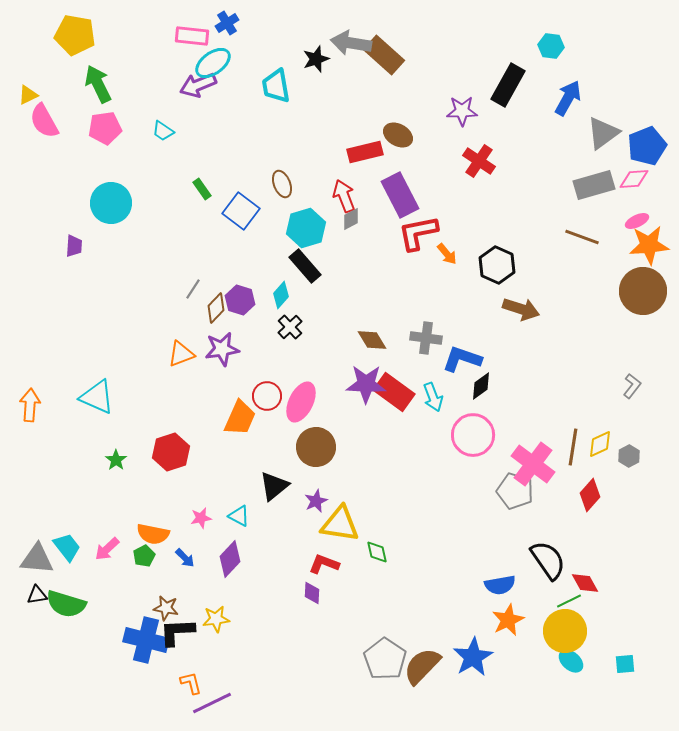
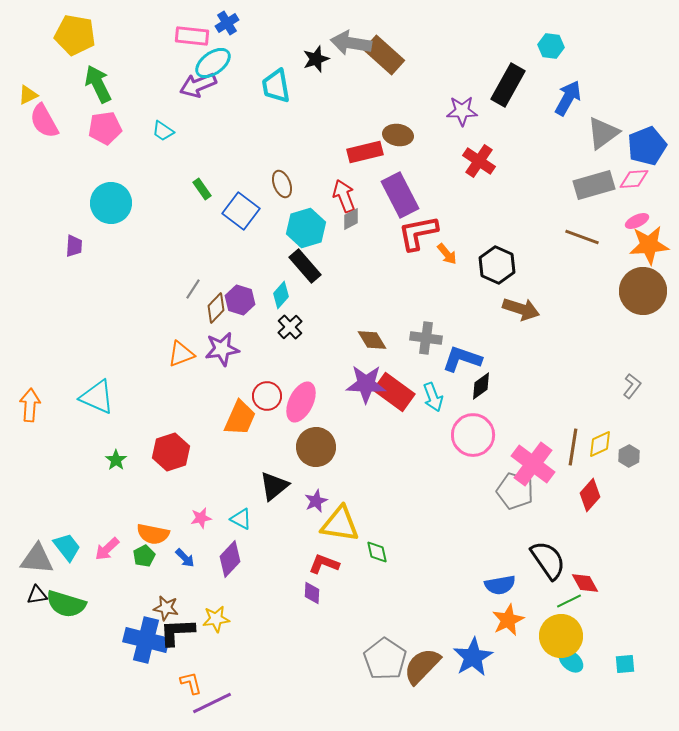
brown ellipse at (398, 135): rotated 20 degrees counterclockwise
cyan triangle at (239, 516): moved 2 px right, 3 px down
yellow circle at (565, 631): moved 4 px left, 5 px down
